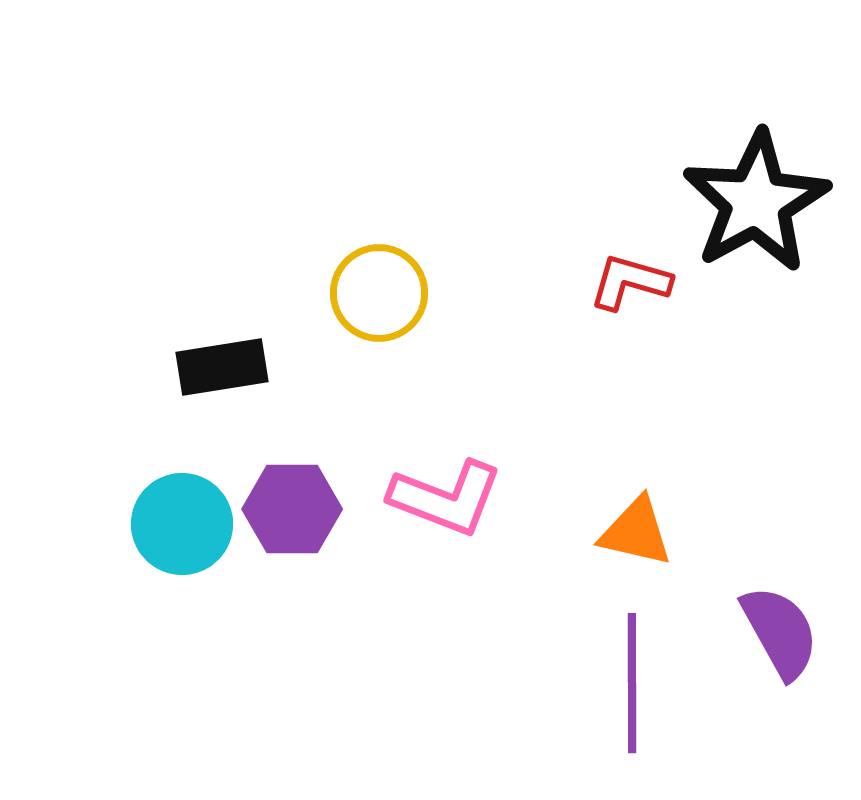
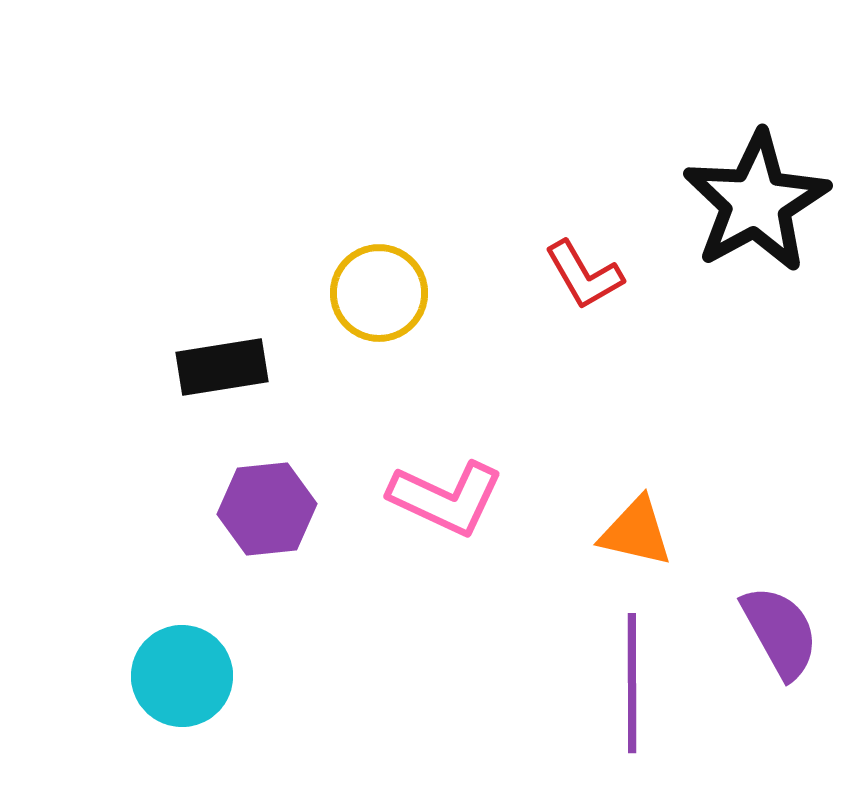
red L-shape: moved 46 px left, 7 px up; rotated 136 degrees counterclockwise
pink L-shape: rotated 4 degrees clockwise
purple hexagon: moved 25 px left; rotated 6 degrees counterclockwise
cyan circle: moved 152 px down
